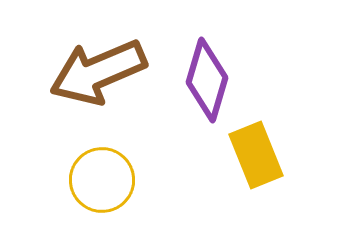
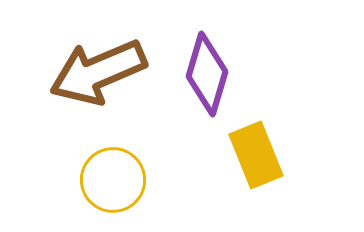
purple diamond: moved 6 px up
yellow circle: moved 11 px right
